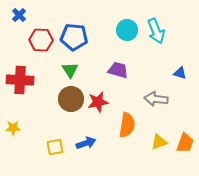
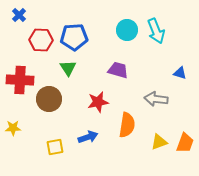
blue pentagon: rotated 8 degrees counterclockwise
green triangle: moved 2 px left, 2 px up
brown circle: moved 22 px left
blue arrow: moved 2 px right, 6 px up
